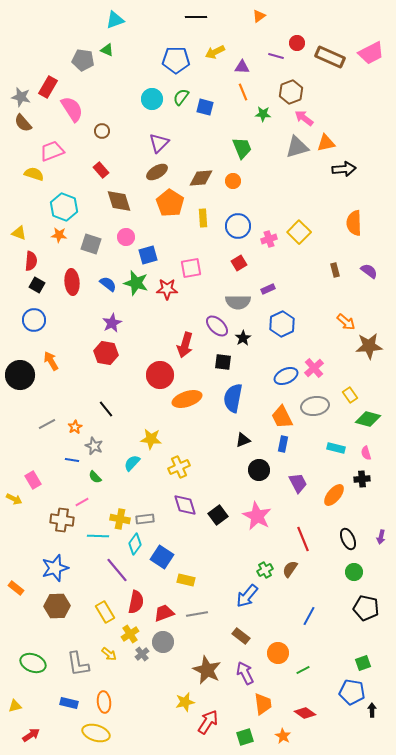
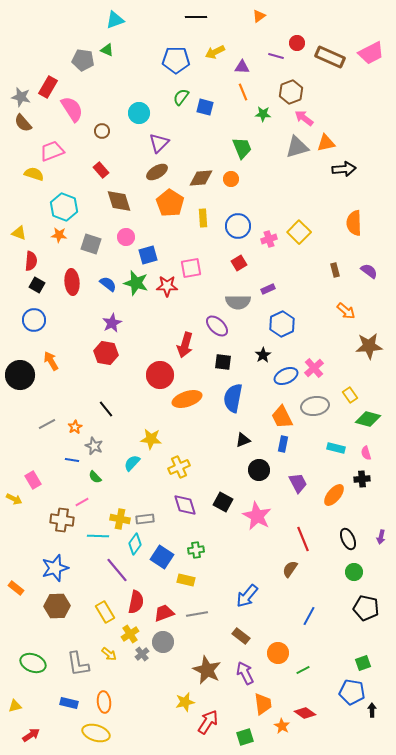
cyan circle at (152, 99): moved 13 px left, 14 px down
orange circle at (233, 181): moved 2 px left, 2 px up
red star at (167, 289): moved 3 px up
orange arrow at (346, 322): moved 11 px up
black star at (243, 338): moved 20 px right, 17 px down
black square at (218, 515): moved 5 px right, 13 px up; rotated 24 degrees counterclockwise
green cross at (265, 570): moved 69 px left, 20 px up; rotated 21 degrees clockwise
orange star at (283, 736): moved 1 px left, 10 px up
